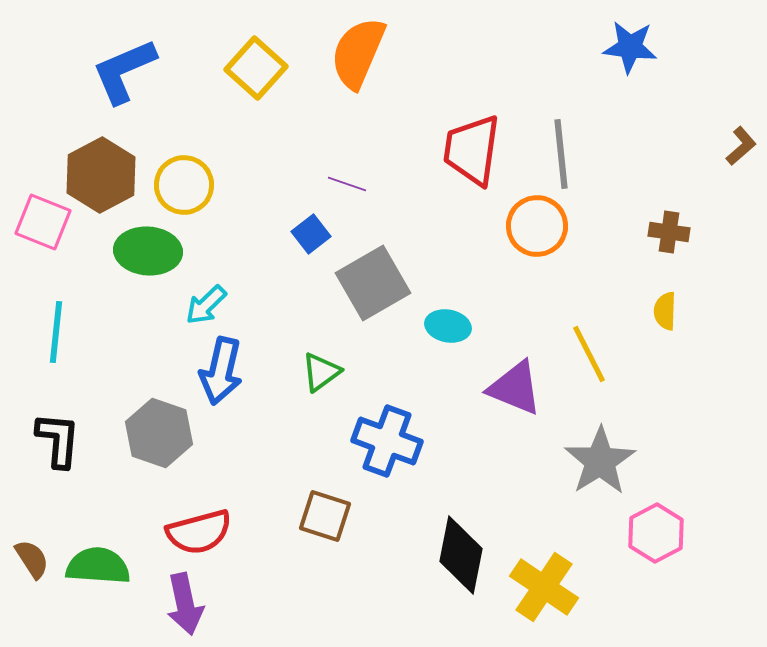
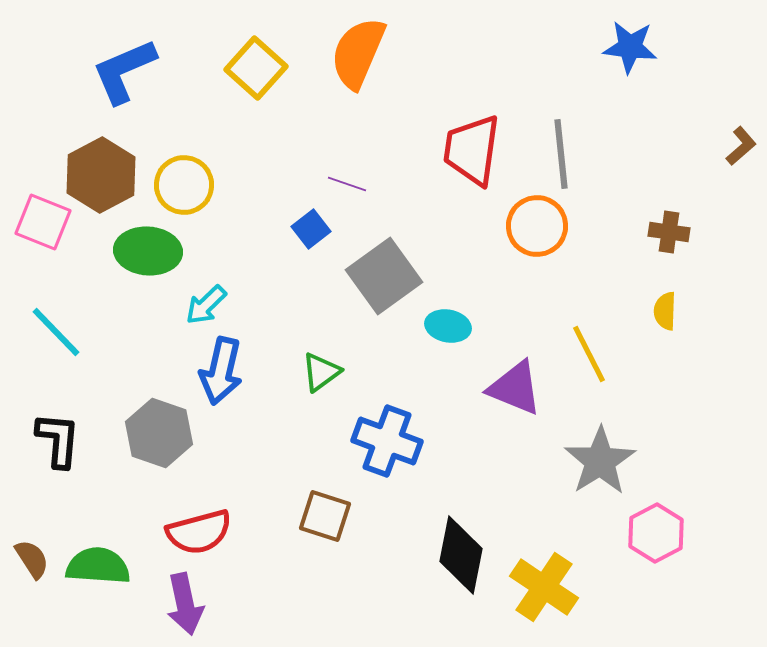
blue square: moved 5 px up
gray square: moved 11 px right, 7 px up; rotated 6 degrees counterclockwise
cyan line: rotated 50 degrees counterclockwise
